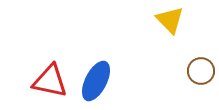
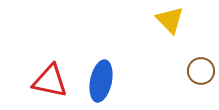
blue ellipse: moved 5 px right; rotated 15 degrees counterclockwise
